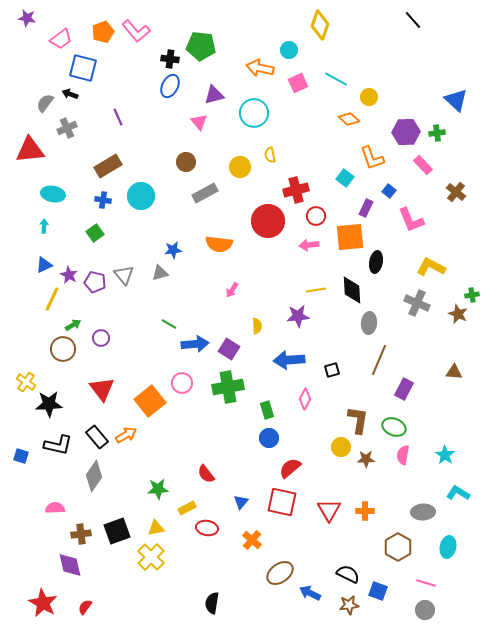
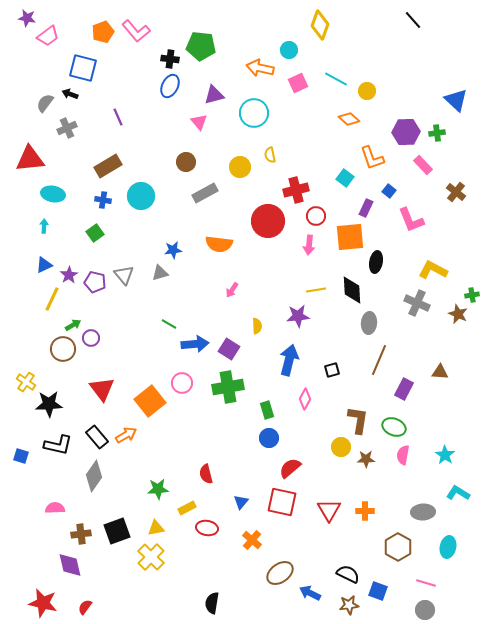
pink trapezoid at (61, 39): moved 13 px left, 3 px up
yellow circle at (369, 97): moved 2 px left, 6 px up
red triangle at (30, 150): moved 9 px down
pink arrow at (309, 245): rotated 78 degrees counterclockwise
yellow L-shape at (431, 267): moved 2 px right, 3 px down
purple star at (69, 275): rotated 12 degrees clockwise
purple circle at (101, 338): moved 10 px left
blue arrow at (289, 360): rotated 108 degrees clockwise
brown triangle at (454, 372): moved 14 px left
red semicircle at (206, 474): rotated 24 degrees clockwise
red star at (43, 603): rotated 16 degrees counterclockwise
